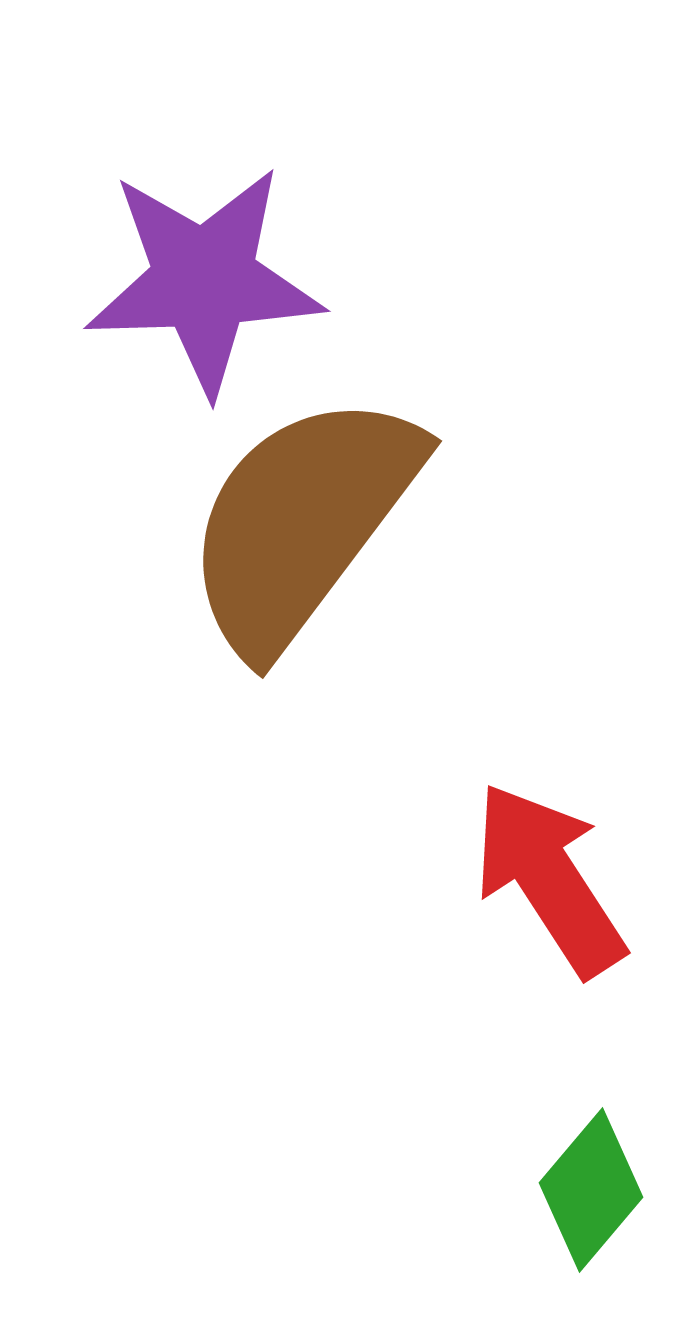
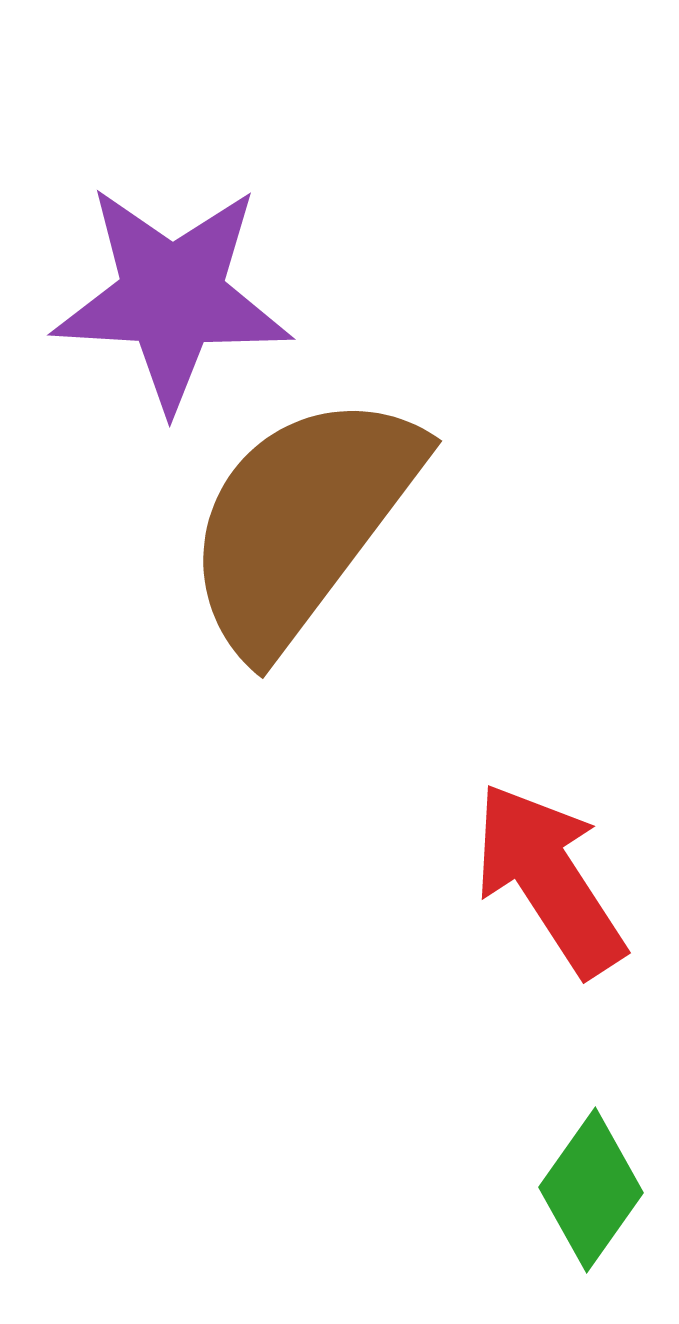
purple star: moved 32 px left, 17 px down; rotated 5 degrees clockwise
green diamond: rotated 5 degrees counterclockwise
